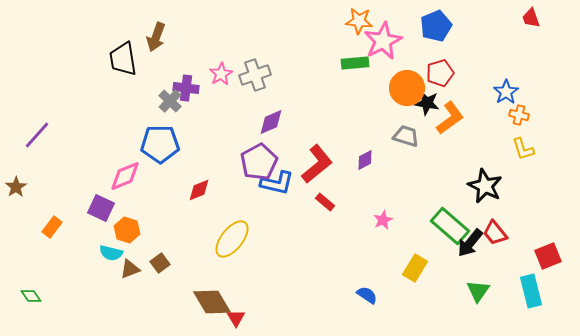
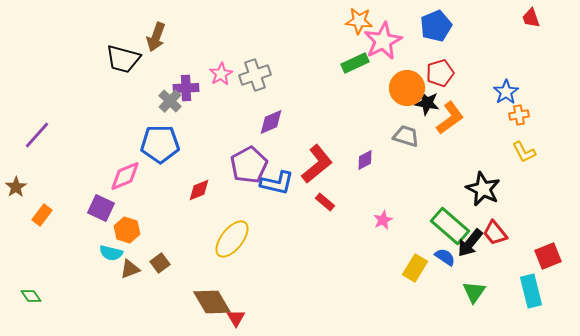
black trapezoid at (123, 59): rotated 66 degrees counterclockwise
green rectangle at (355, 63): rotated 20 degrees counterclockwise
purple cross at (186, 88): rotated 10 degrees counterclockwise
orange cross at (519, 115): rotated 24 degrees counterclockwise
yellow L-shape at (523, 149): moved 1 px right, 3 px down; rotated 10 degrees counterclockwise
purple pentagon at (259, 162): moved 10 px left, 3 px down
black star at (485, 186): moved 2 px left, 3 px down
orange rectangle at (52, 227): moved 10 px left, 12 px up
green triangle at (478, 291): moved 4 px left, 1 px down
blue semicircle at (367, 295): moved 78 px right, 38 px up
